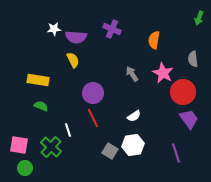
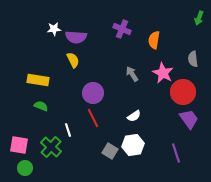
purple cross: moved 10 px right
